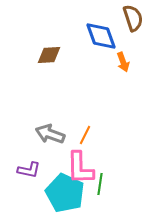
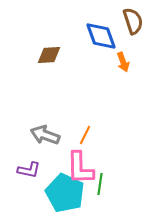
brown semicircle: moved 3 px down
gray arrow: moved 5 px left, 1 px down
